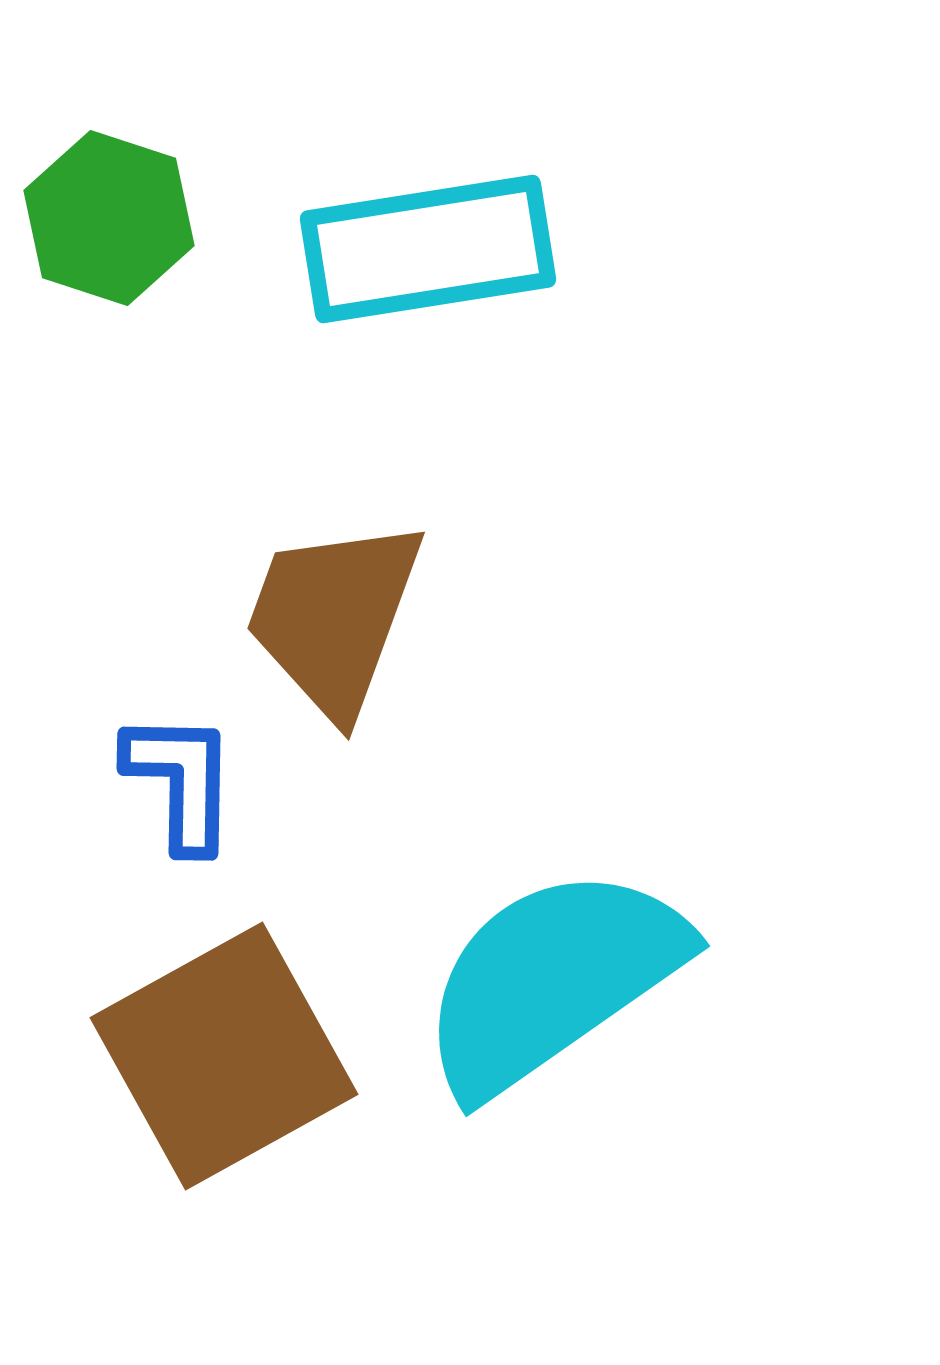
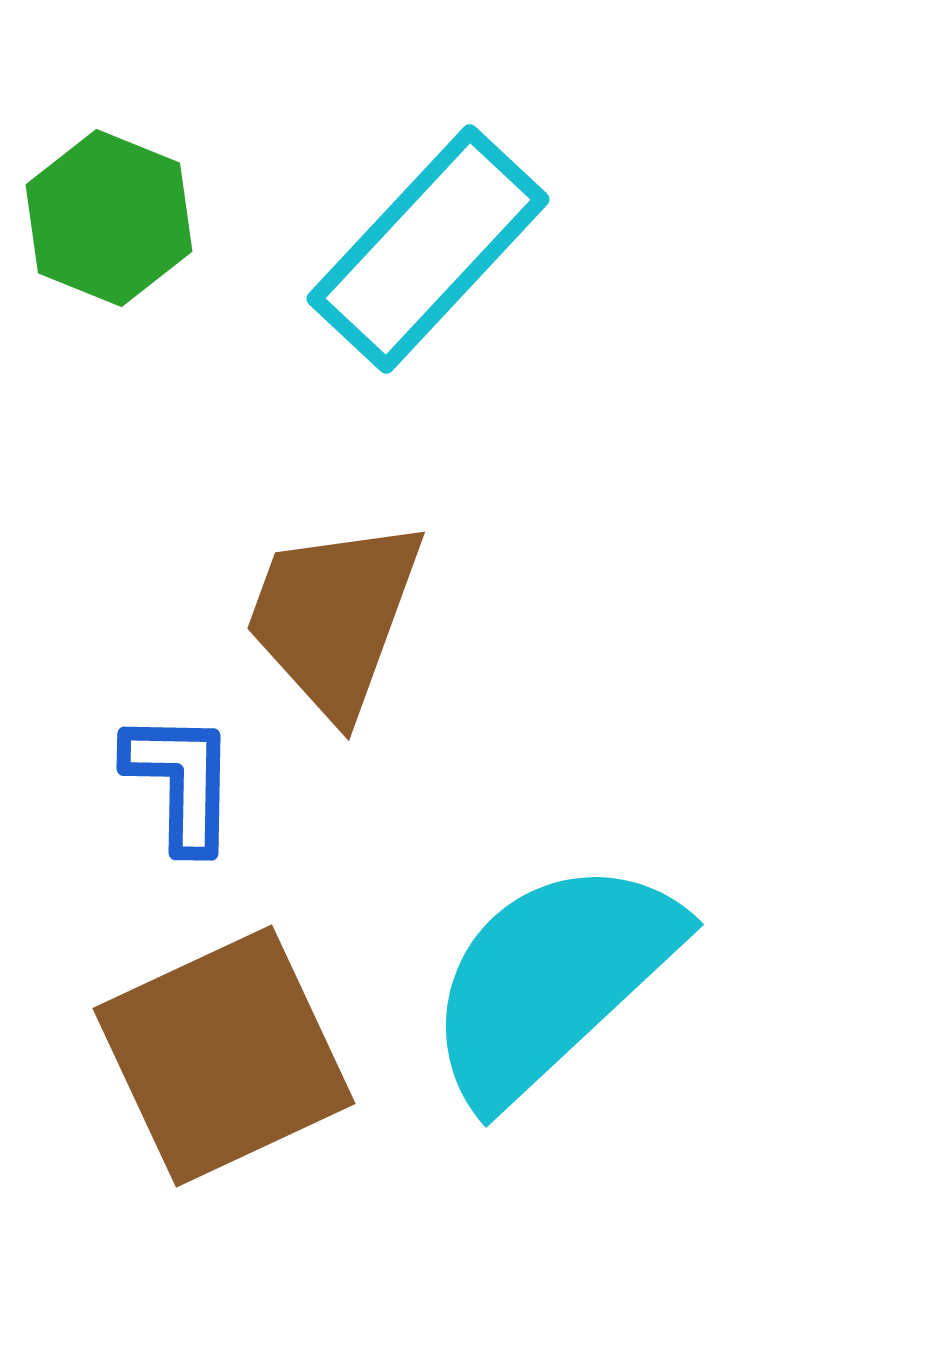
green hexagon: rotated 4 degrees clockwise
cyan rectangle: rotated 38 degrees counterclockwise
cyan semicircle: rotated 8 degrees counterclockwise
brown square: rotated 4 degrees clockwise
